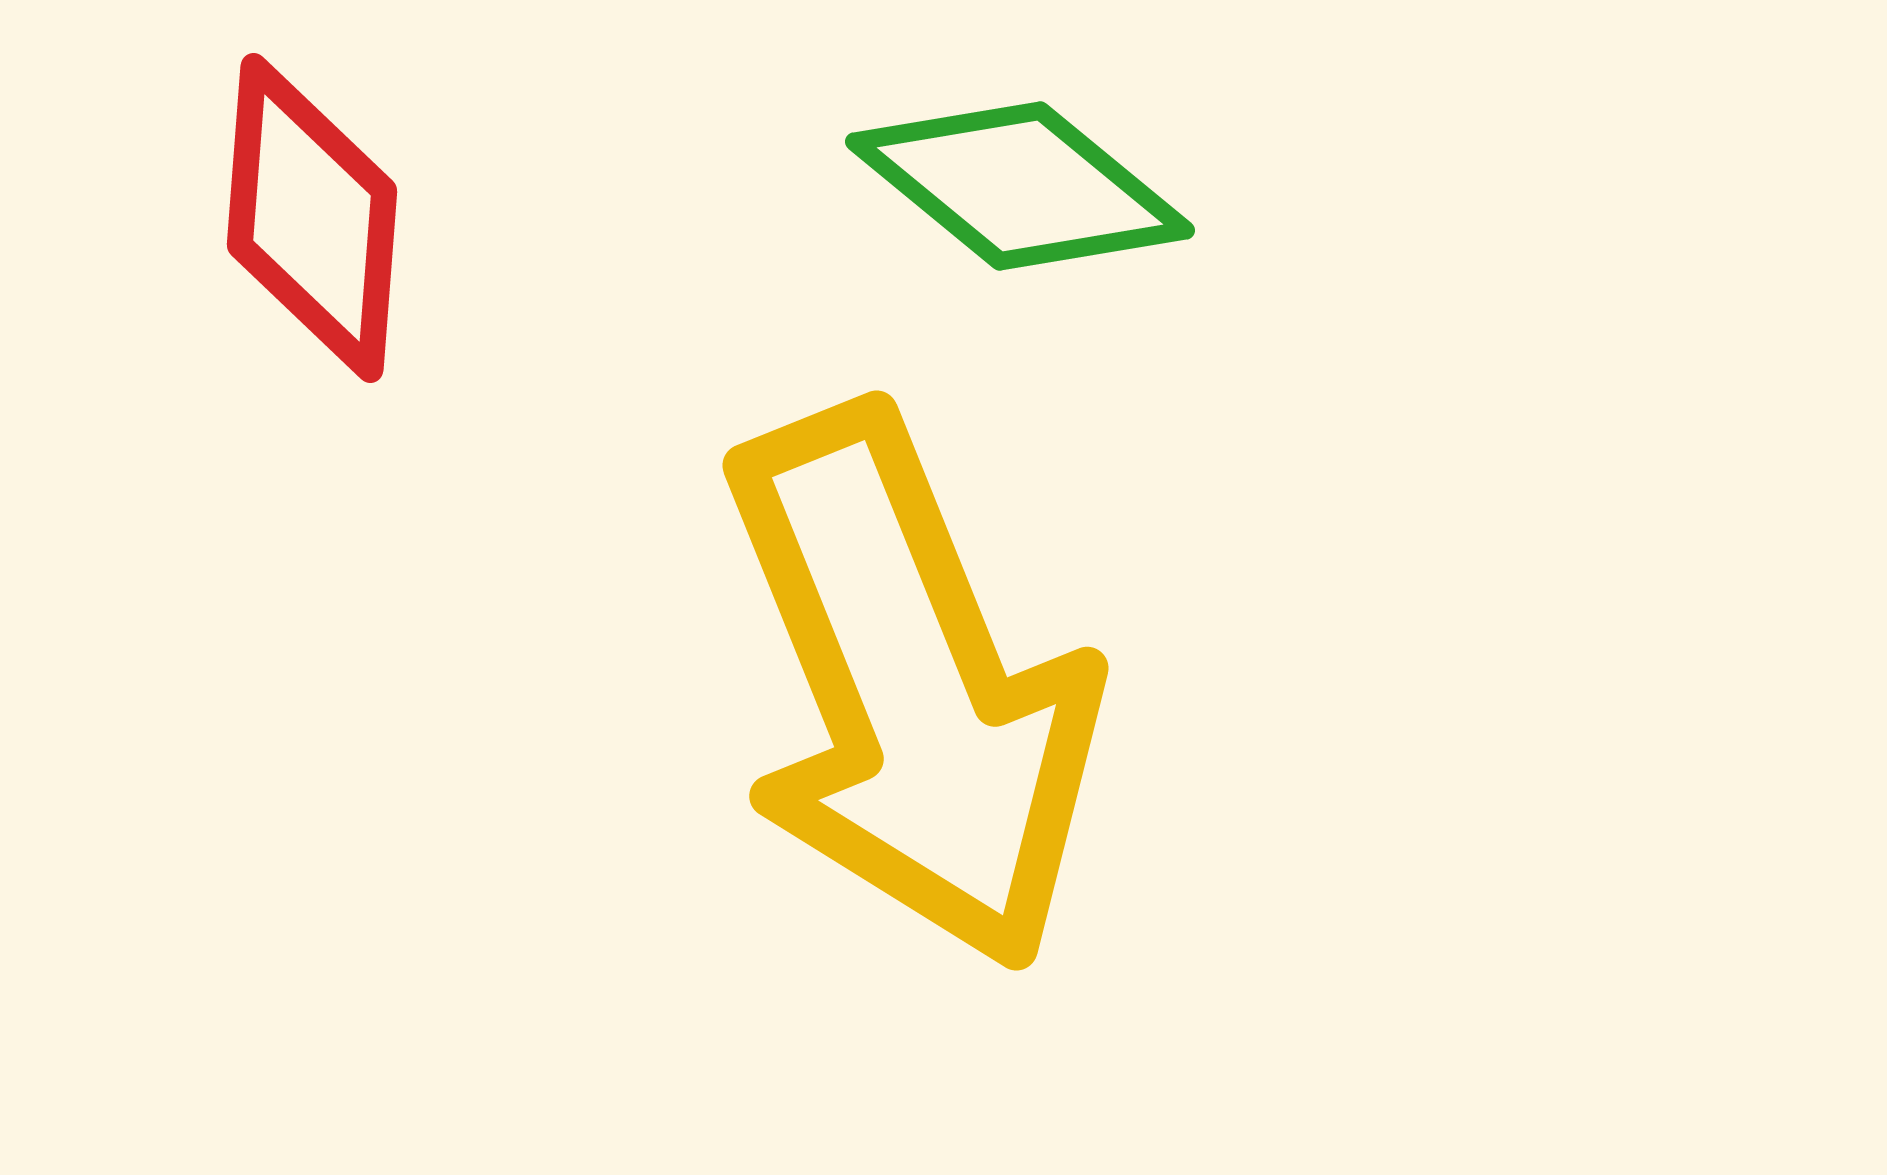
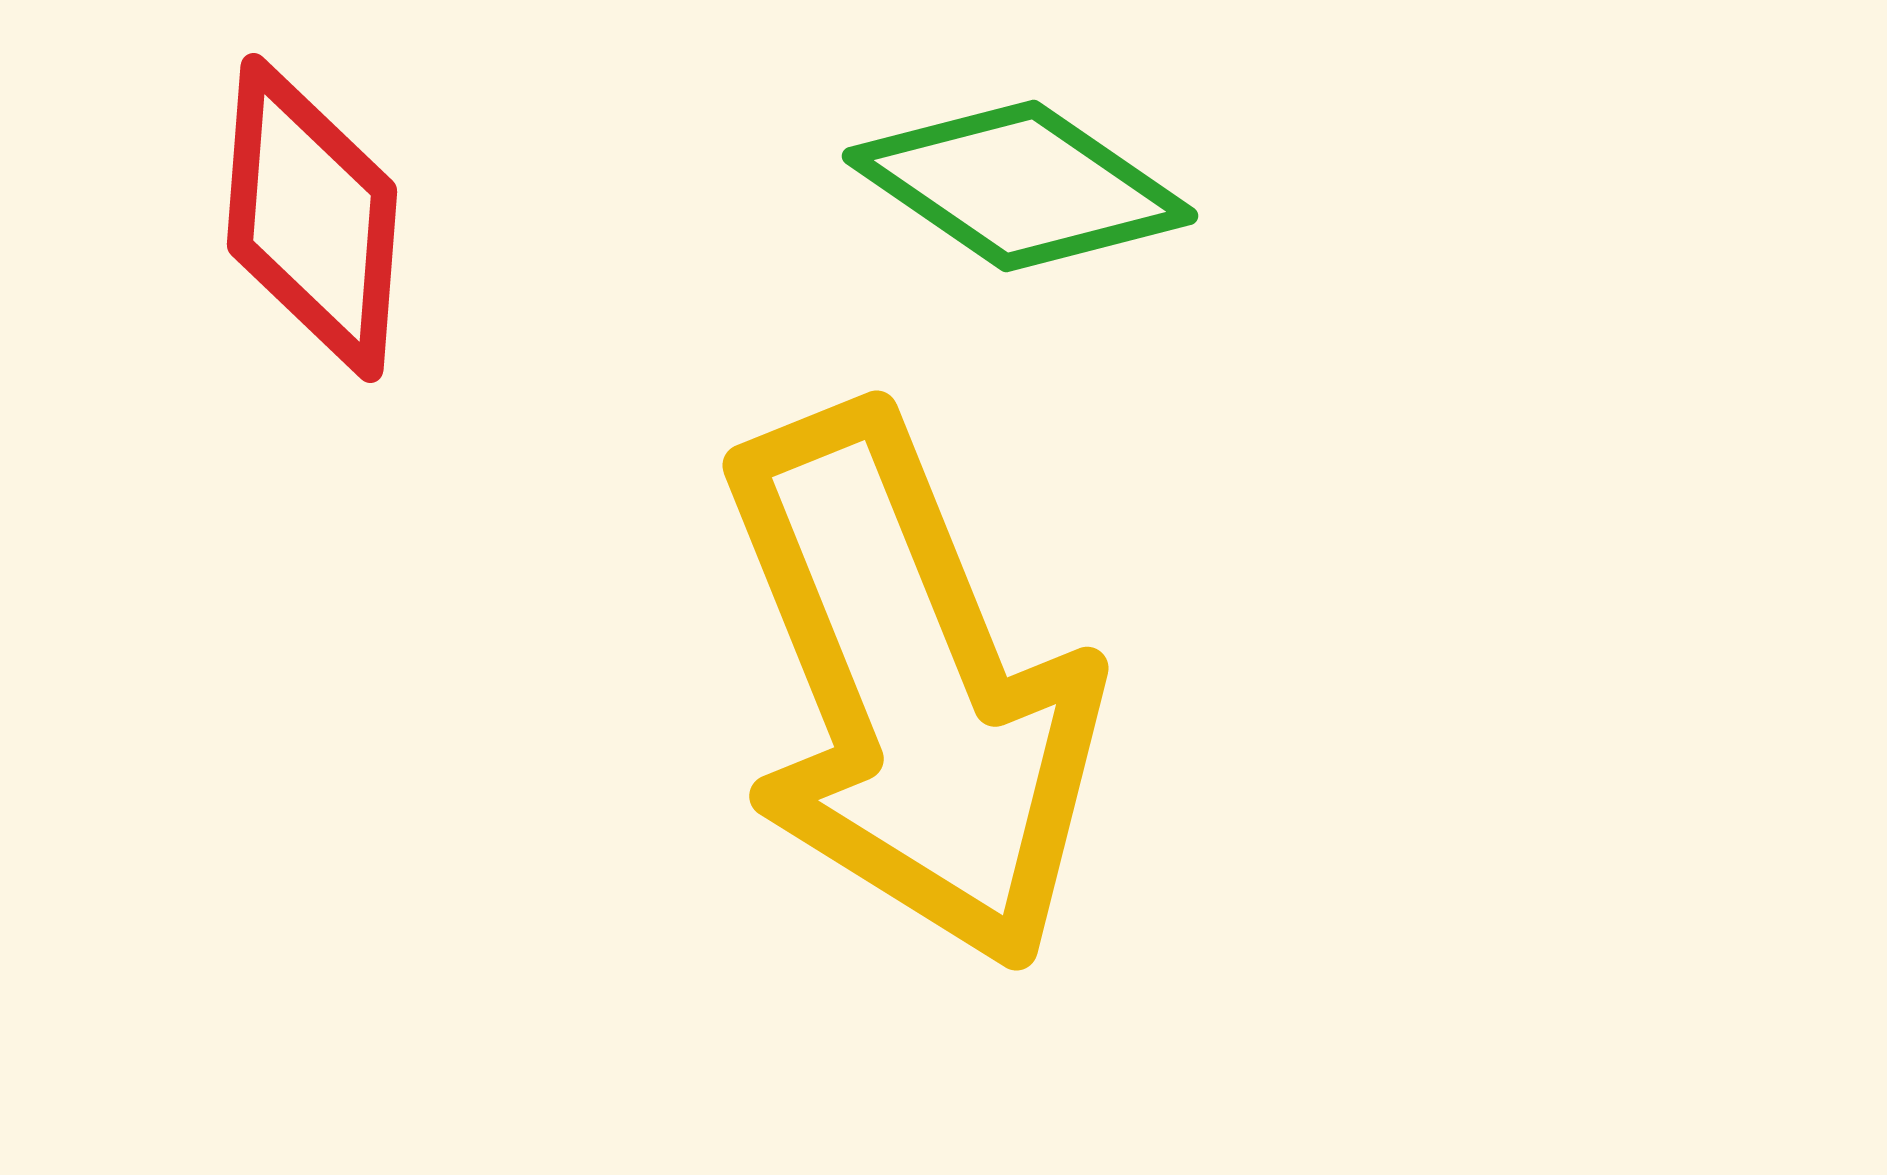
green diamond: rotated 5 degrees counterclockwise
